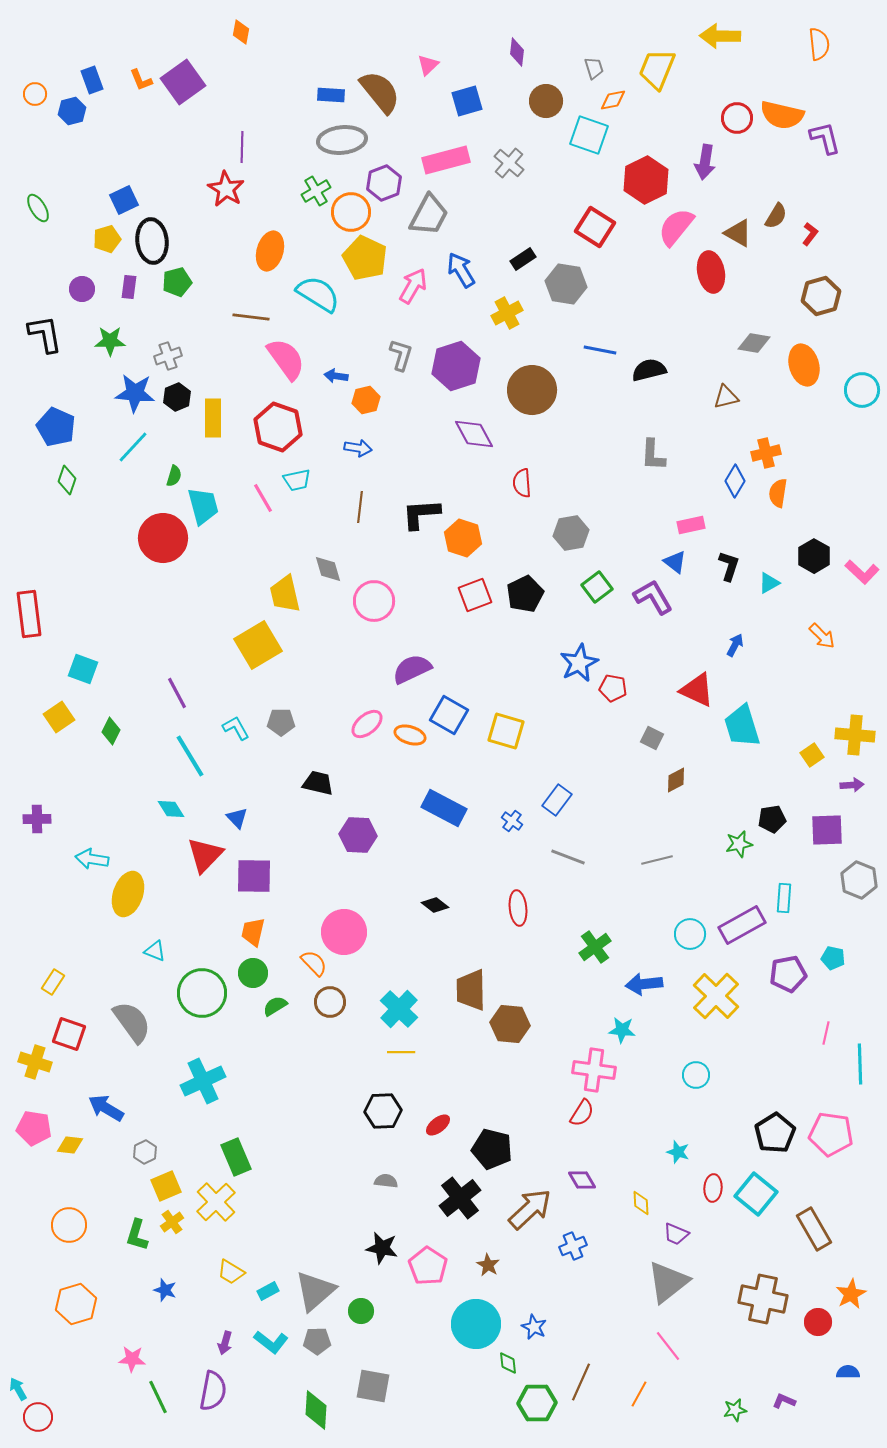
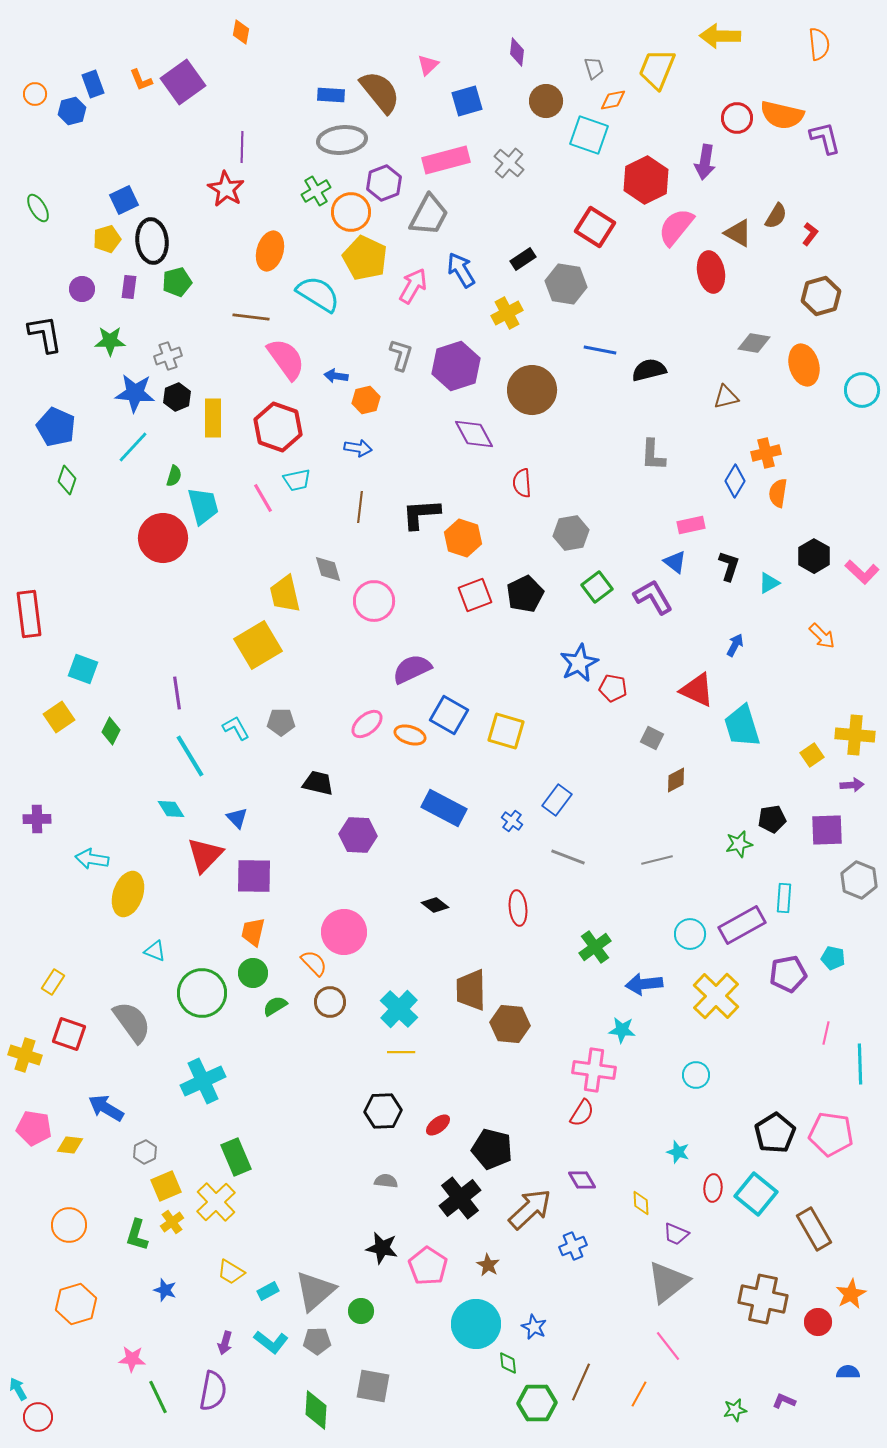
blue rectangle at (92, 80): moved 1 px right, 4 px down
purple line at (177, 693): rotated 20 degrees clockwise
yellow cross at (35, 1062): moved 10 px left, 7 px up
